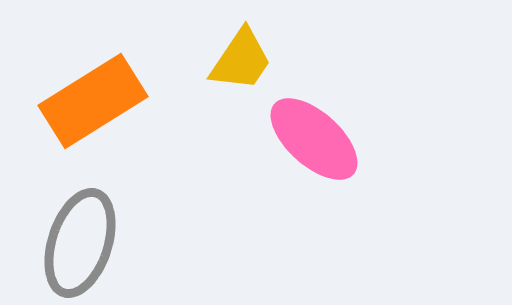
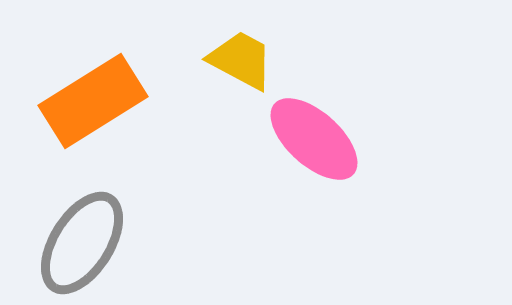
yellow trapezoid: rotated 96 degrees counterclockwise
gray ellipse: moved 2 px right; rotated 14 degrees clockwise
